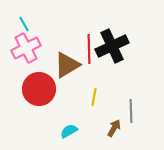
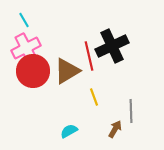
cyan line: moved 4 px up
red line: moved 7 px down; rotated 12 degrees counterclockwise
brown triangle: moved 6 px down
red circle: moved 6 px left, 18 px up
yellow line: rotated 30 degrees counterclockwise
brown arrow: moved 1 px right, 1 px down
